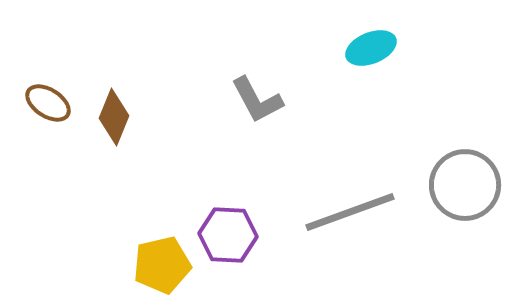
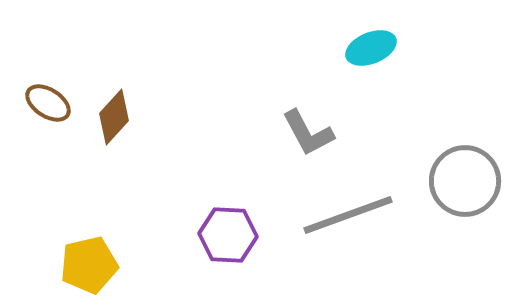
gray L-shape: moved 51 px right, 33 px down
brown diamond: rotated 20 degrees clockwise
gray circle: moved 4 px up
gray line: moved 2 px left, 3 px down
yellow pentagon: moved 73 px left
